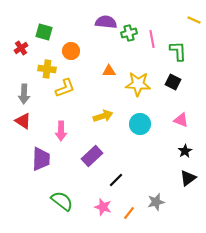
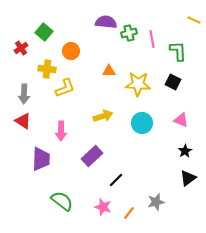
green square: rotated 24 degrees clockwise
cyan circle: moved 2 px right, 1 px up
